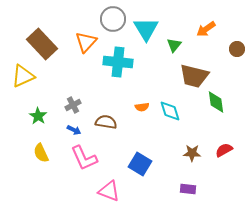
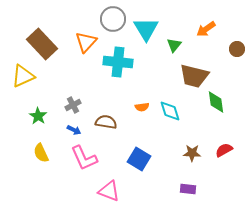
blue square: moved 1 px left, 5 px up
